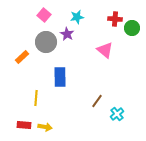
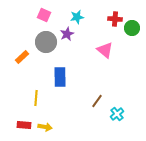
pink square: rotated 16 degrees counterclockwise
purple star: rotated 16 degrees clockwise
